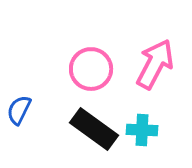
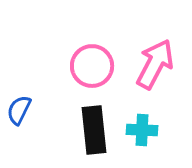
pink circle: moved 1 px right, 3 px up
black rectangle: moved 1 px down; rotated 48 degrees clockwise
